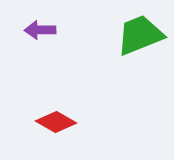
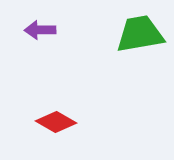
green trapezoid: moved 1 px up; rotated 12 degrees clockwise
